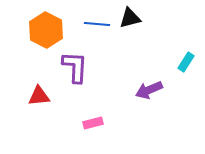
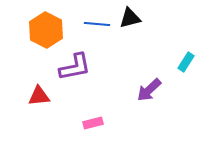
purple L-shape: rotated 76 degrees clockwise
purple arrow: rotated 20 degrees counterclockwise
